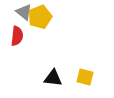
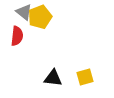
yellow square: rotated 30 degrees counterclockwise
